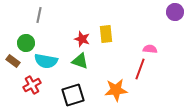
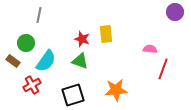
cyan semicircle: rotated 65 degrees counterclockwise
red line: moved 23 px right
